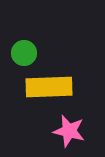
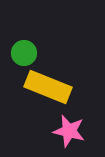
yellow rectangle: moved 1 px left; rotated 24 degrees clockwise
